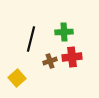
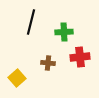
black line: moved 17 px up
red cross: moved 8 px right
brown cross: moved 2 px left, 2 px down; rotated 24 degrees clockwise
